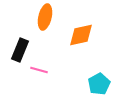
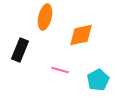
pink line: moved 21 px right
cyan pentagon: moved 1 px left, 4 px up
